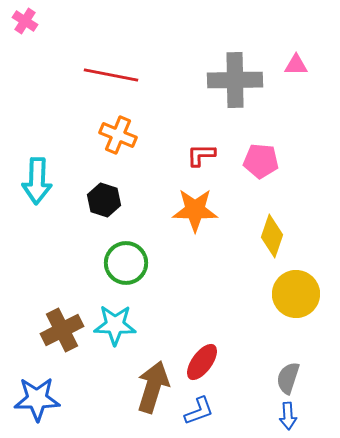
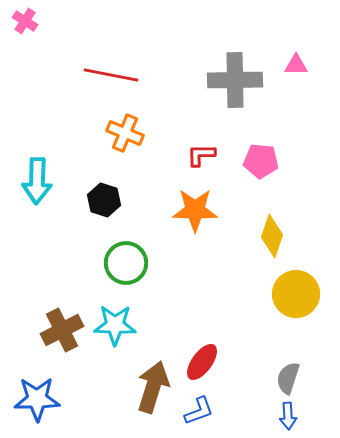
orange cross: moved 7 px right, 2 px up
